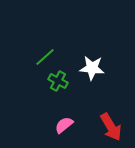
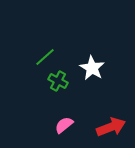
white star: rotated 25 degrees clockwise
red arrow: rotated 80 degrees counterclockwise
